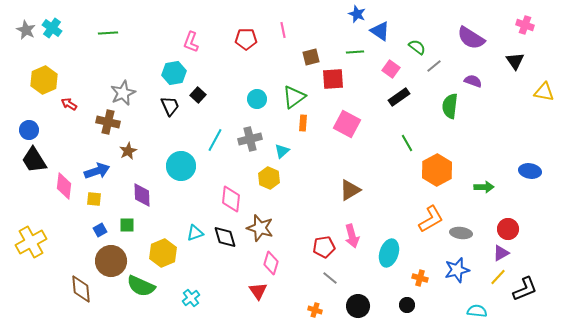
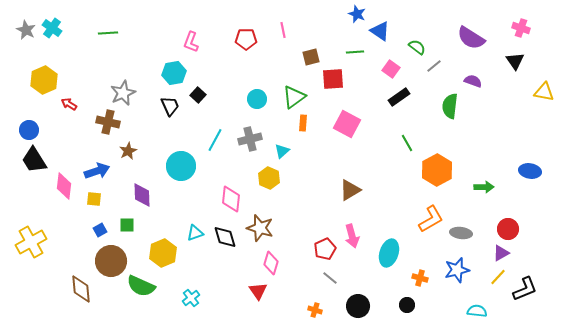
pink cross at (525, 25): moved 4 px left, 3 px down
red pentagon at (324, 247): moved 1 px right, 2 px down; rotated 15 degrees counterclockwise
